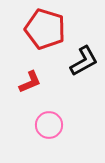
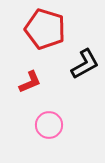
black L-shape: moved 1 px right, 3 px down
